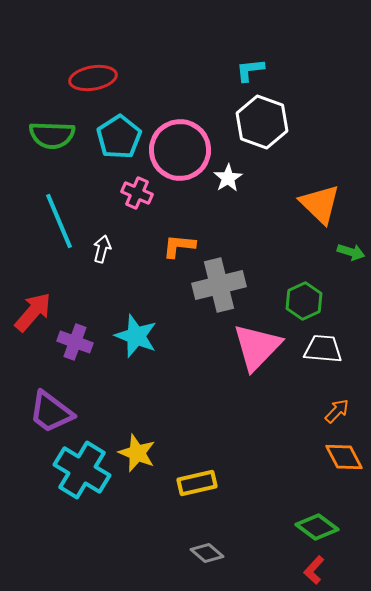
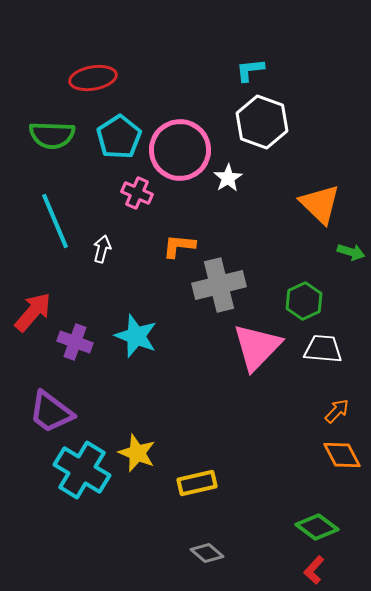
cyan line: moved 4 px left
orange diamond: moved 2 px left, 2 px up
